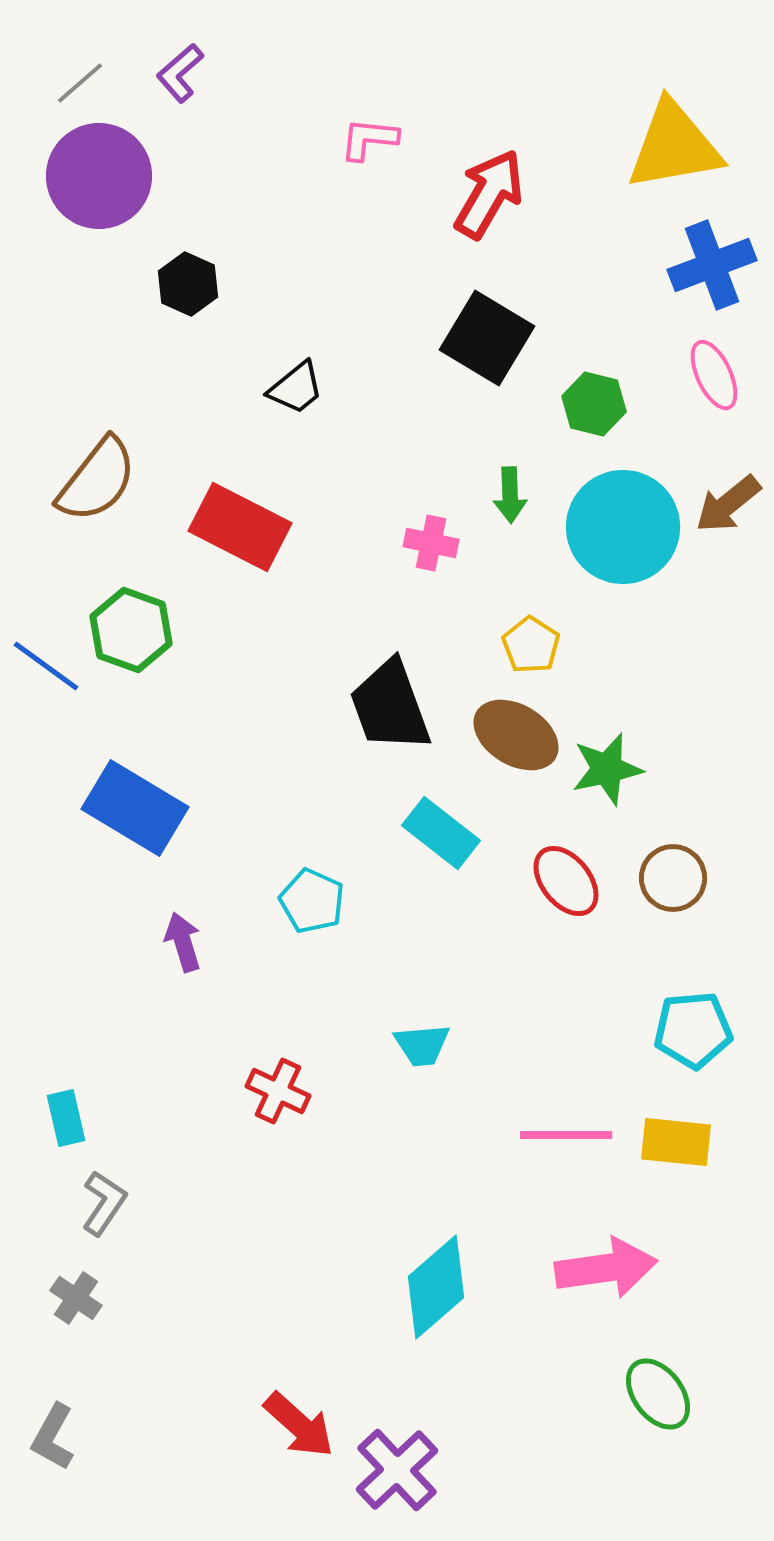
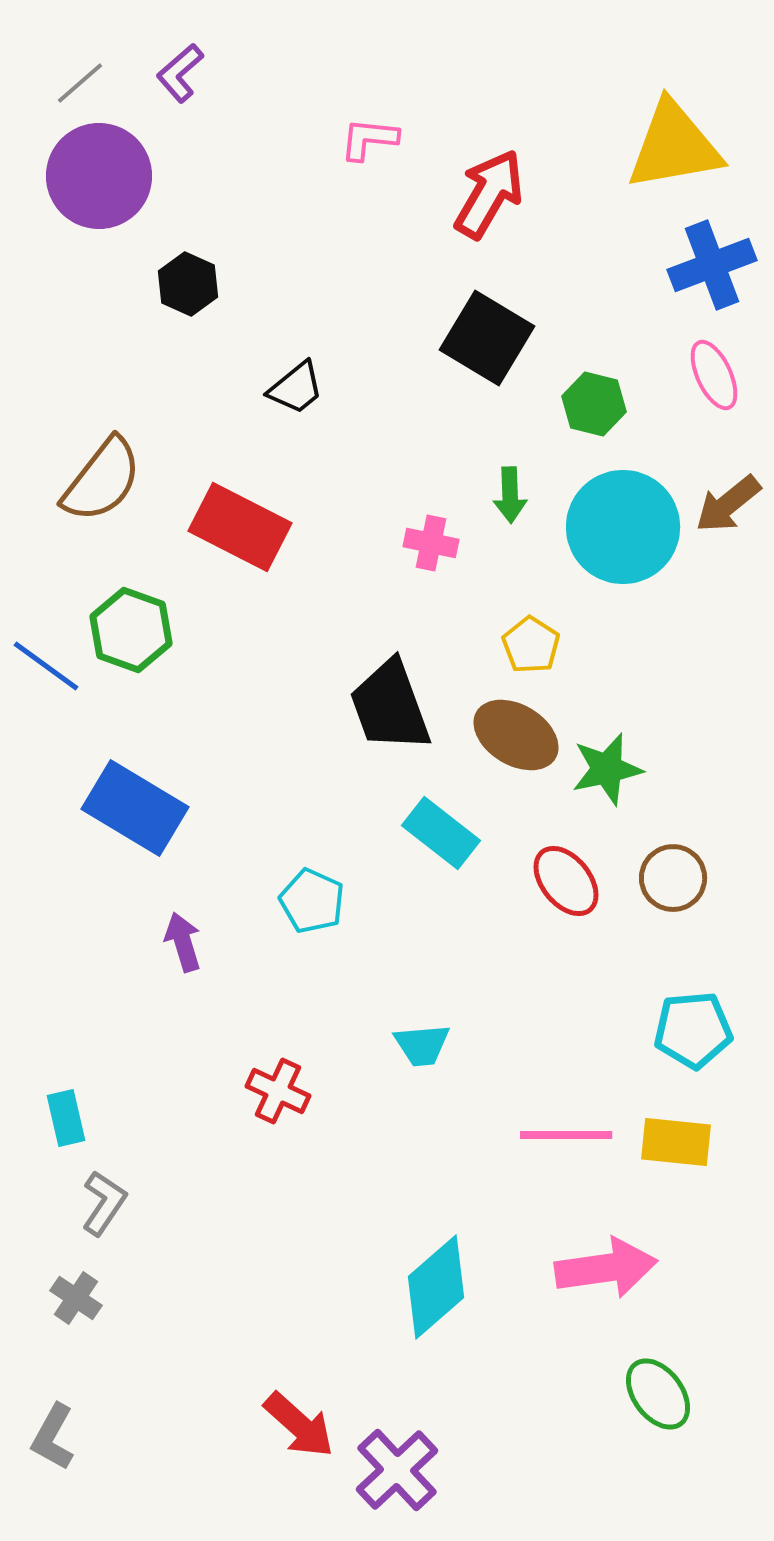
brown semicircle at (97, 480): moved 5 px right
